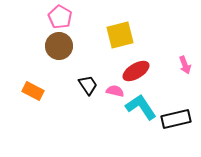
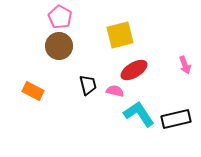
red ellipse: moved 2 px left, 1 px up
black trapezoid: rotated 20 degrees clockwise
cyan L-shape: moved 2 px left, 7 px down
